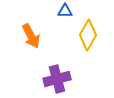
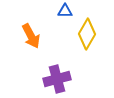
yellow diamond: moved 1 px left, 1 px up
